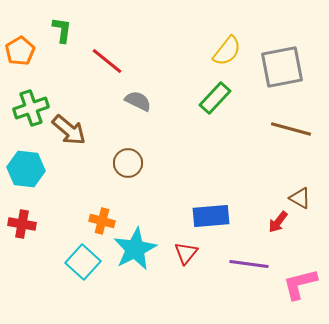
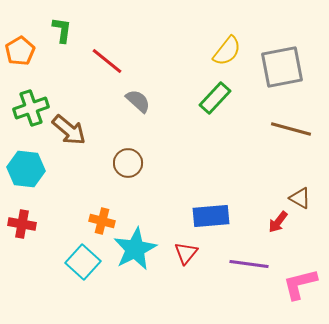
gray semicircle: rotated 16 degrees clockwise
